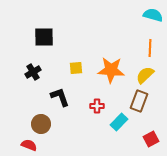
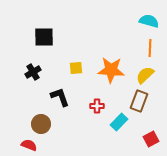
cyan semicircle: moved 4 px left, 6 px down
